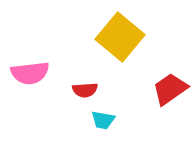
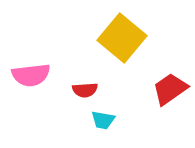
yellow square: moved 2 px right, 1 px down
pink semicircle: moved 1 px right, 2 px down
